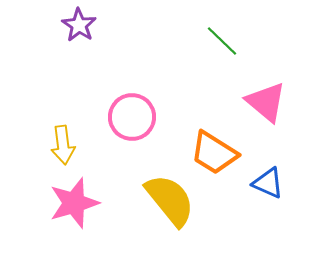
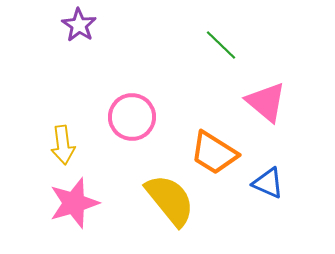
green line: moved 1 px left, 4 px down
